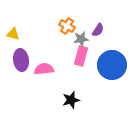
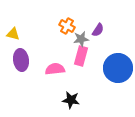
blue circle: moved 6 px right, 3 px down
pink semicircle: moved 11 px right
black star: rotated 24 degrees clockwise
